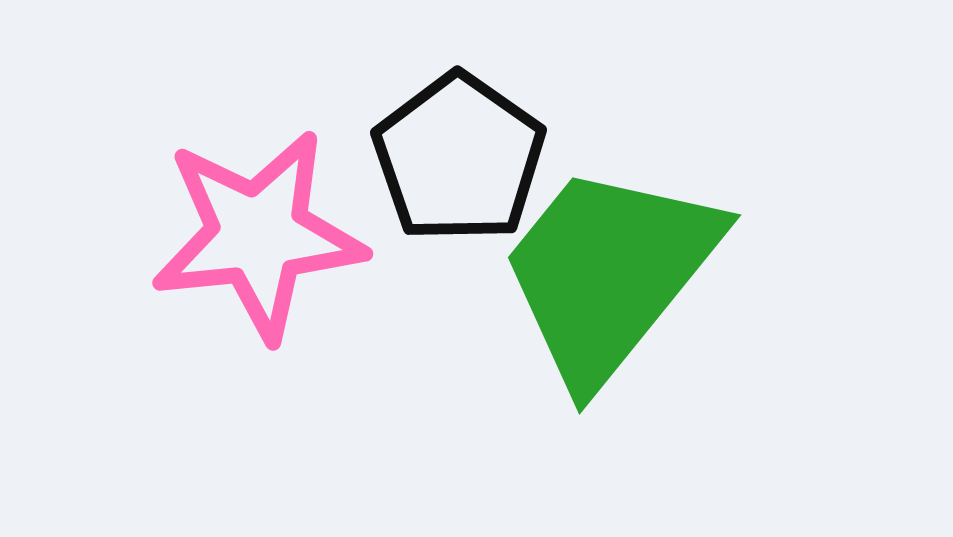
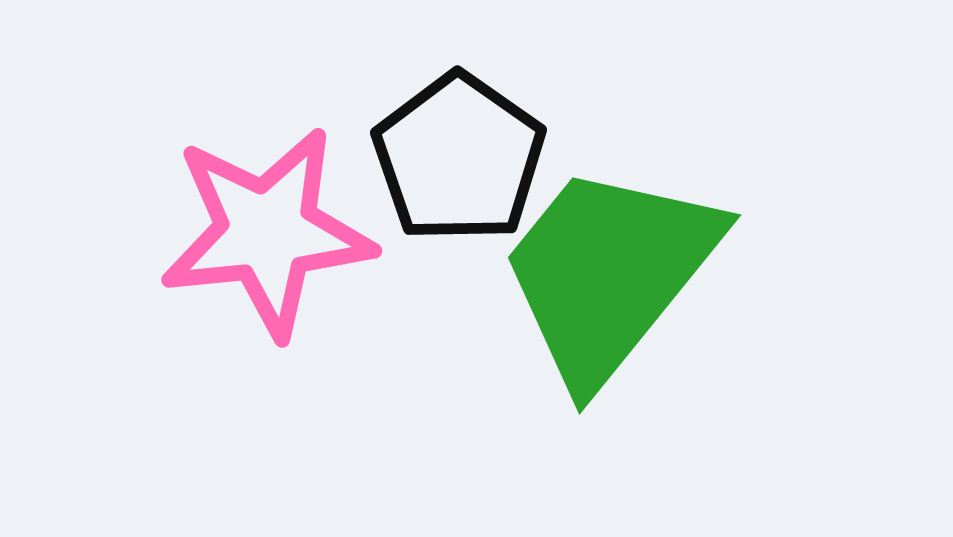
pink star: moved 9 px right, 3 px up
